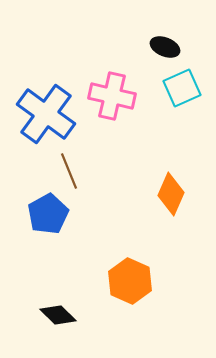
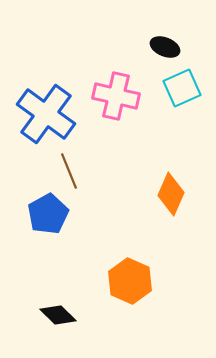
pink cross: moved 4 px right
